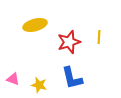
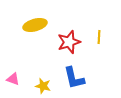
blue L-shape: moved 2 px right
yellow star: moved 4 px right, 1 px down
